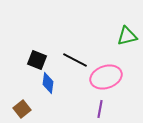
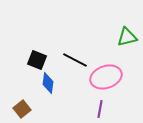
green triangle: moved 1 px down
